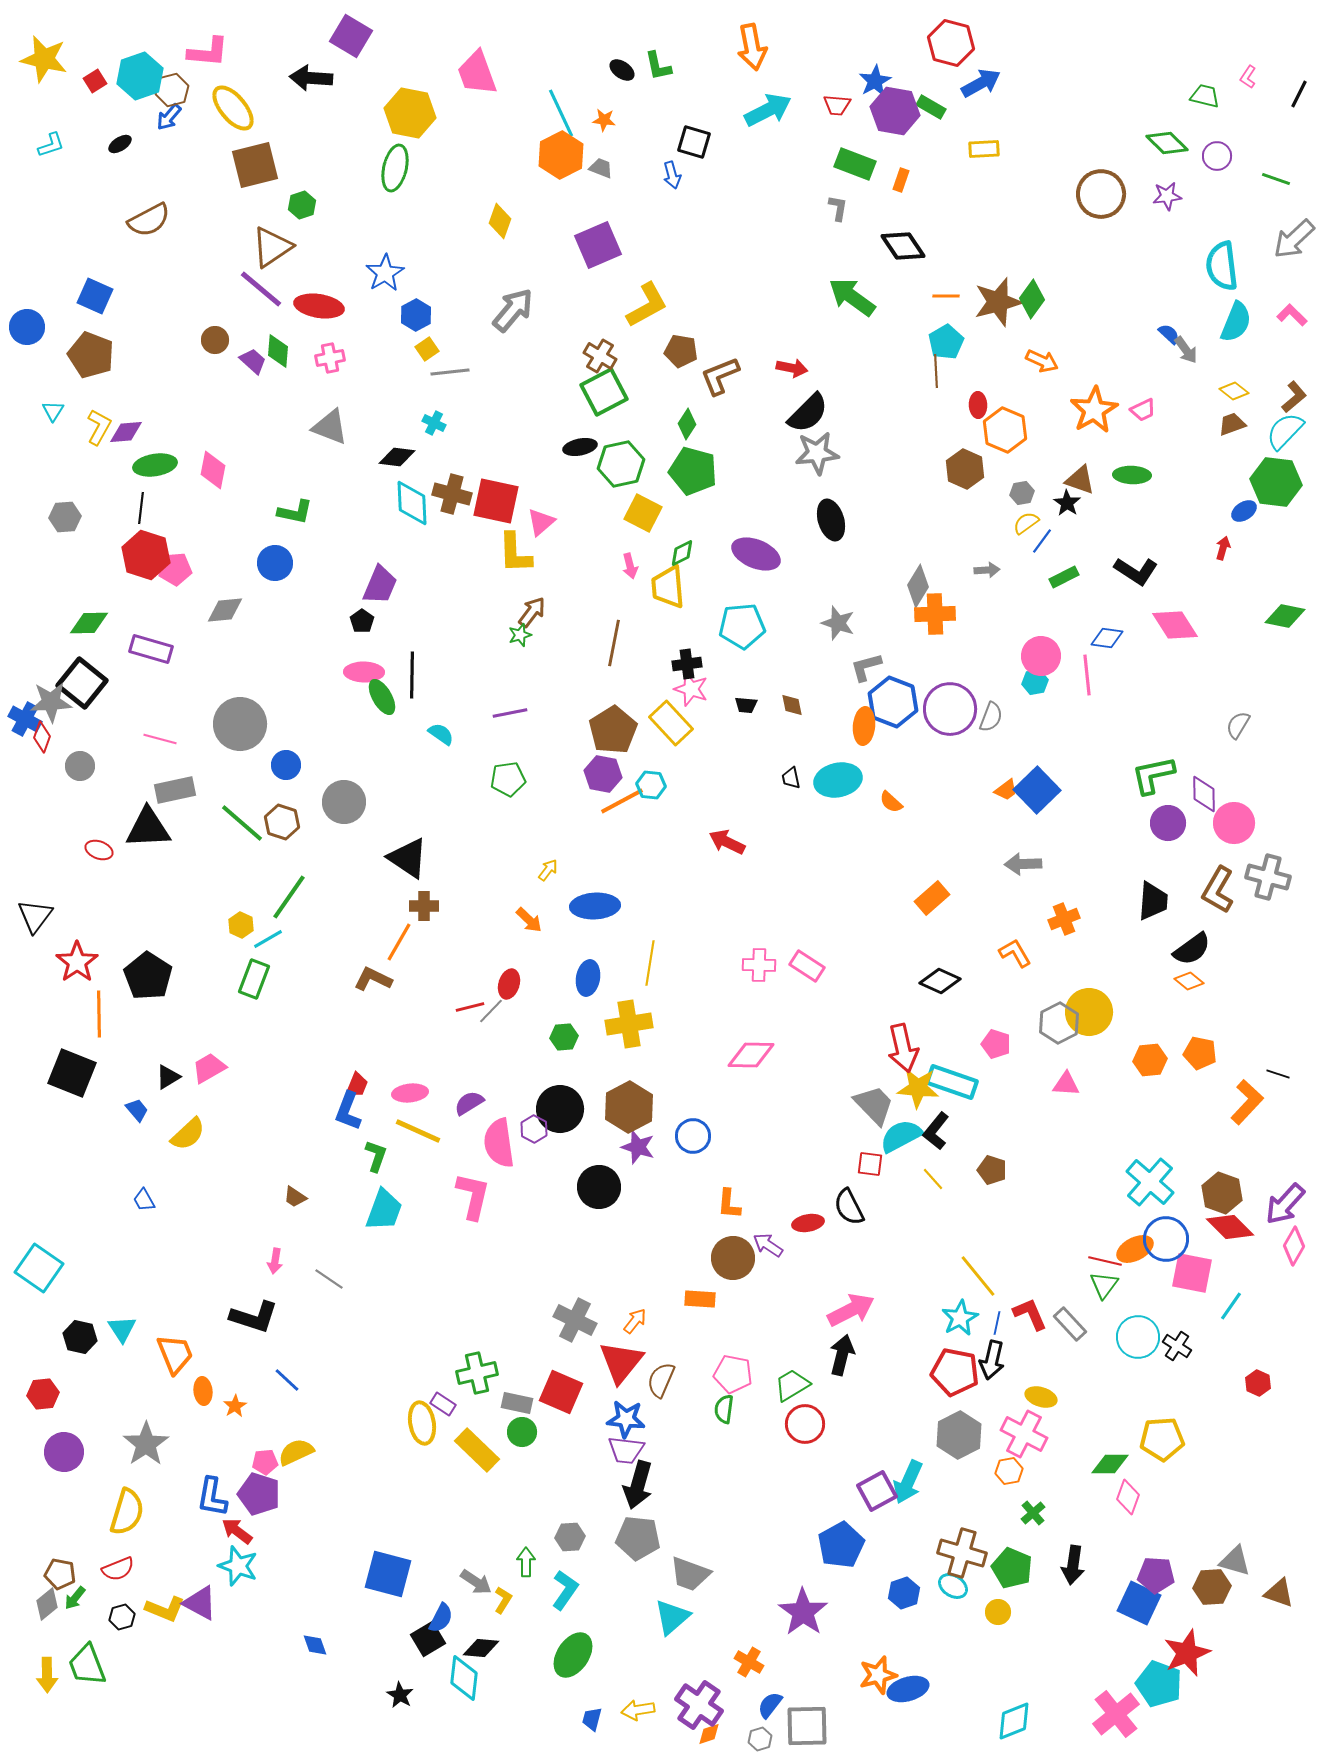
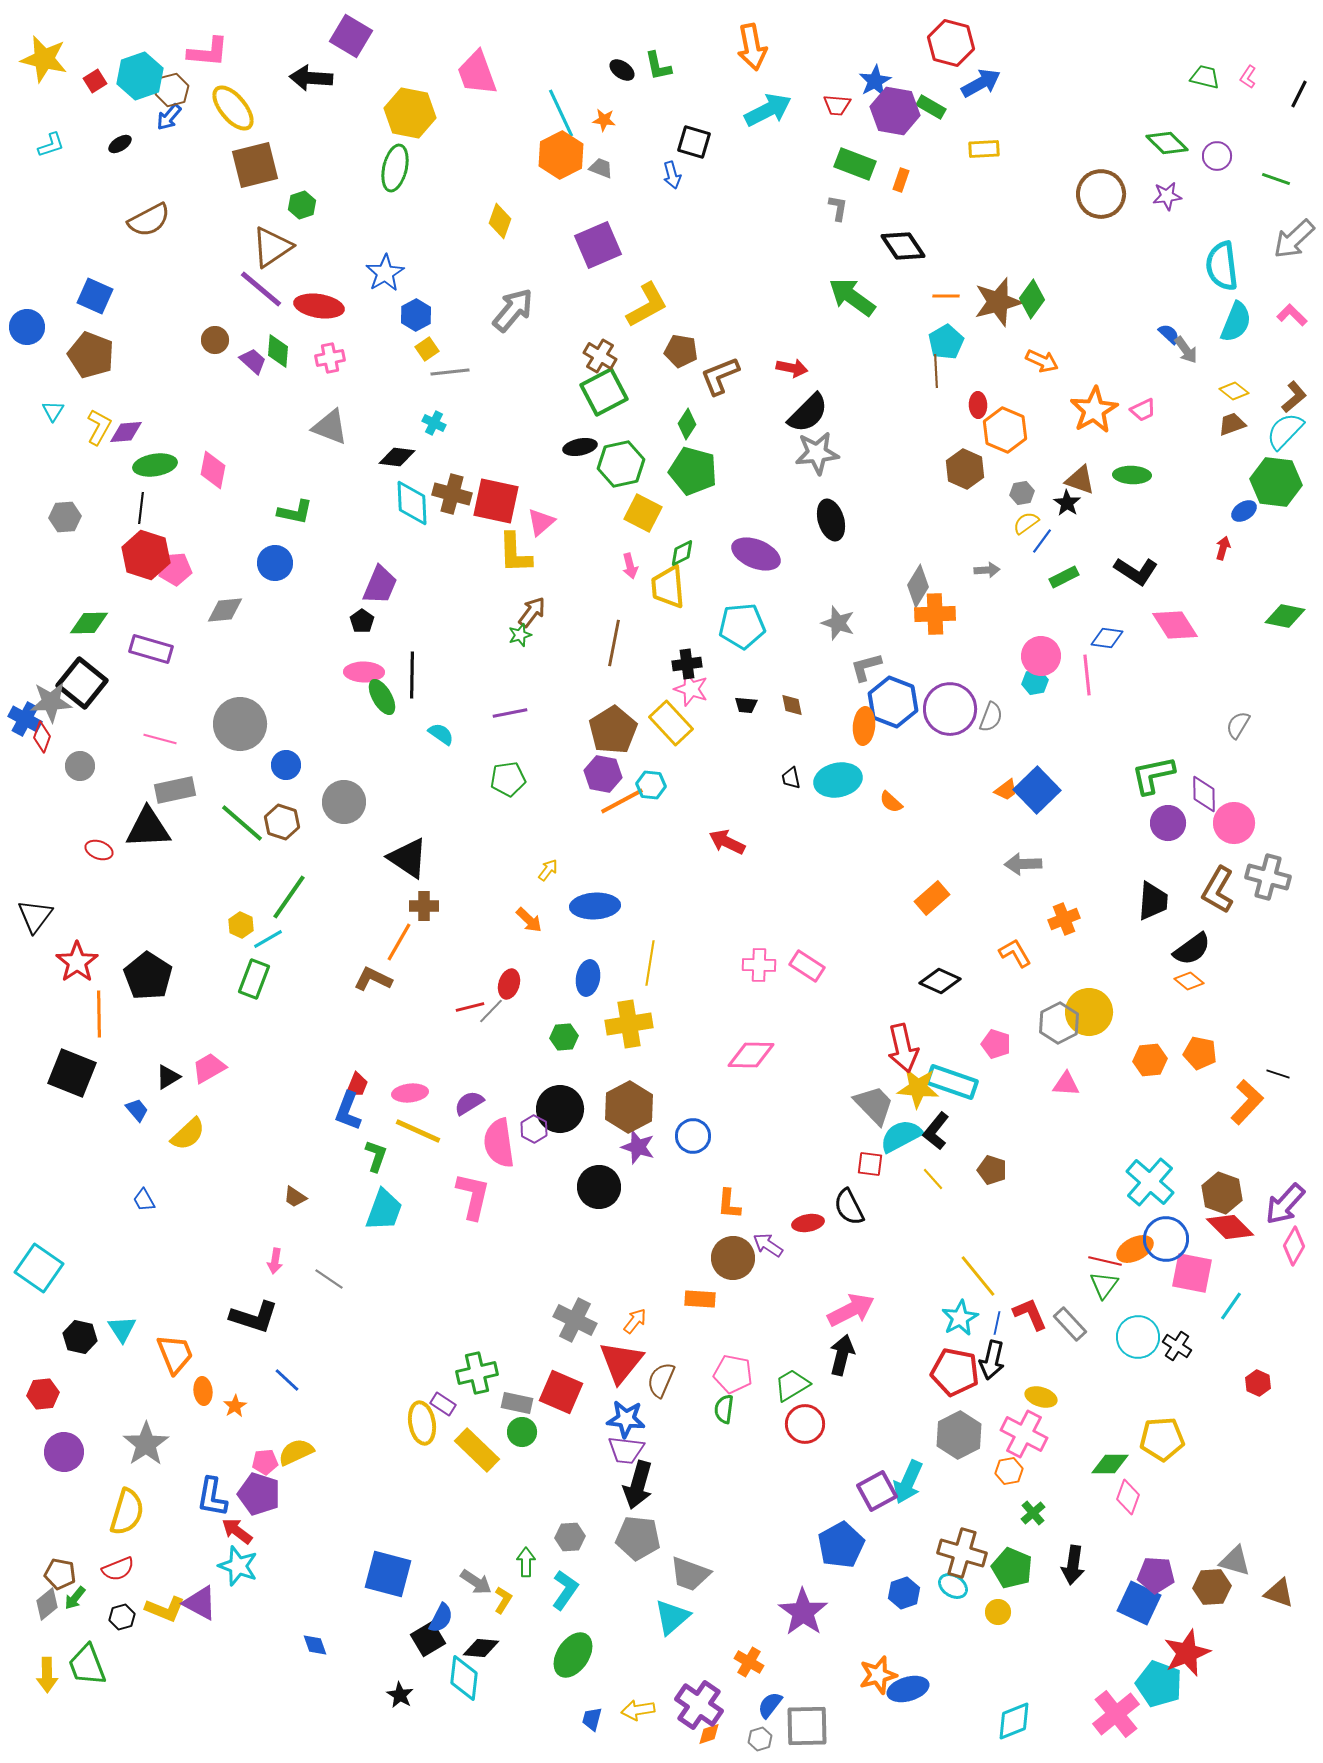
green trapezoid at (1205, 96): moved 19 px up
